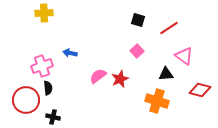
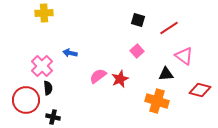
pink cross: rotated 25 degrees counterclockwise
